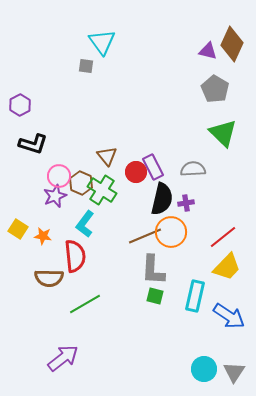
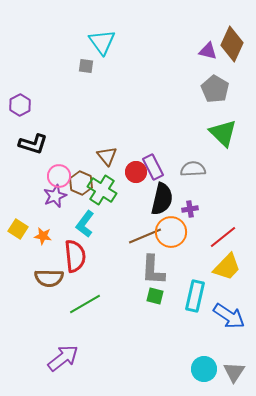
purple cross: moved 4 px right, 6 px down
